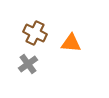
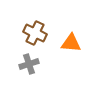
gray cross: moved 1 px right; rotated 18 degrees clockwise
